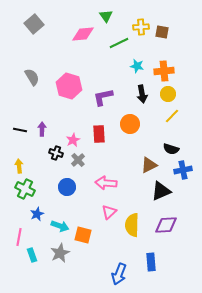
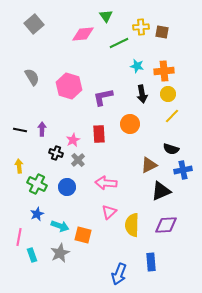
green cross: moved 12 px right, 5 px up
